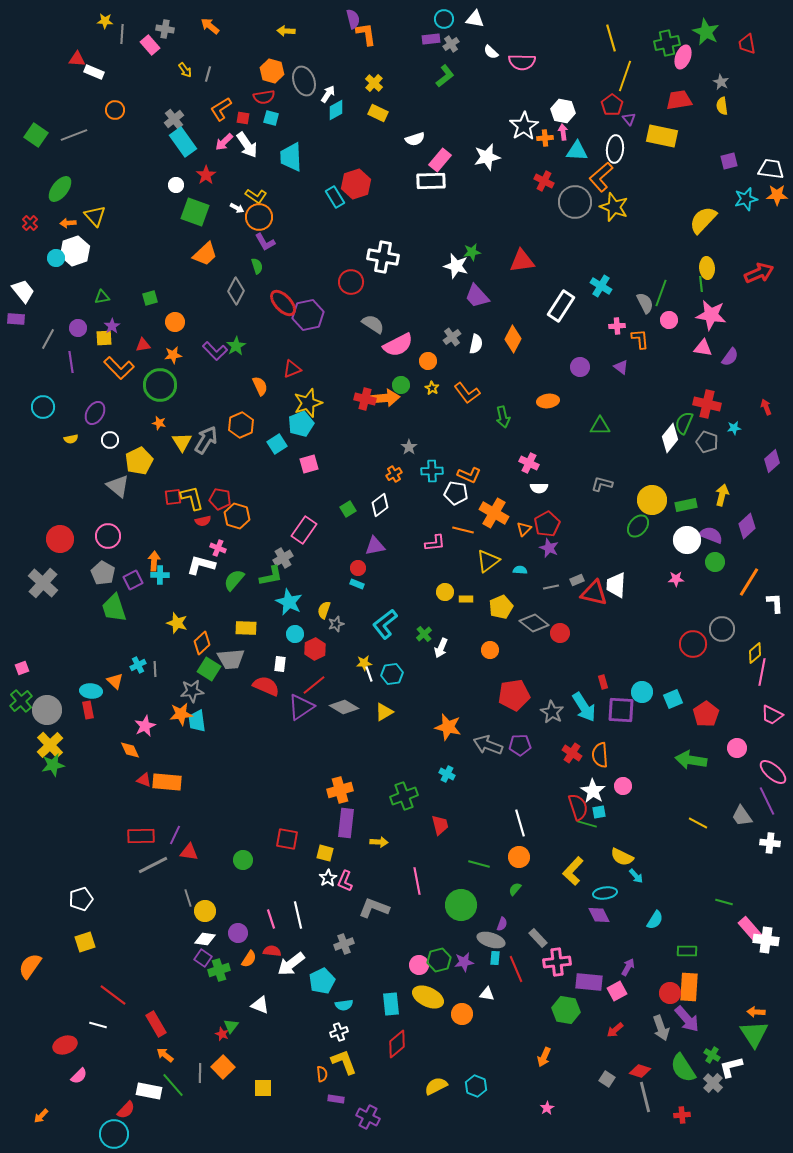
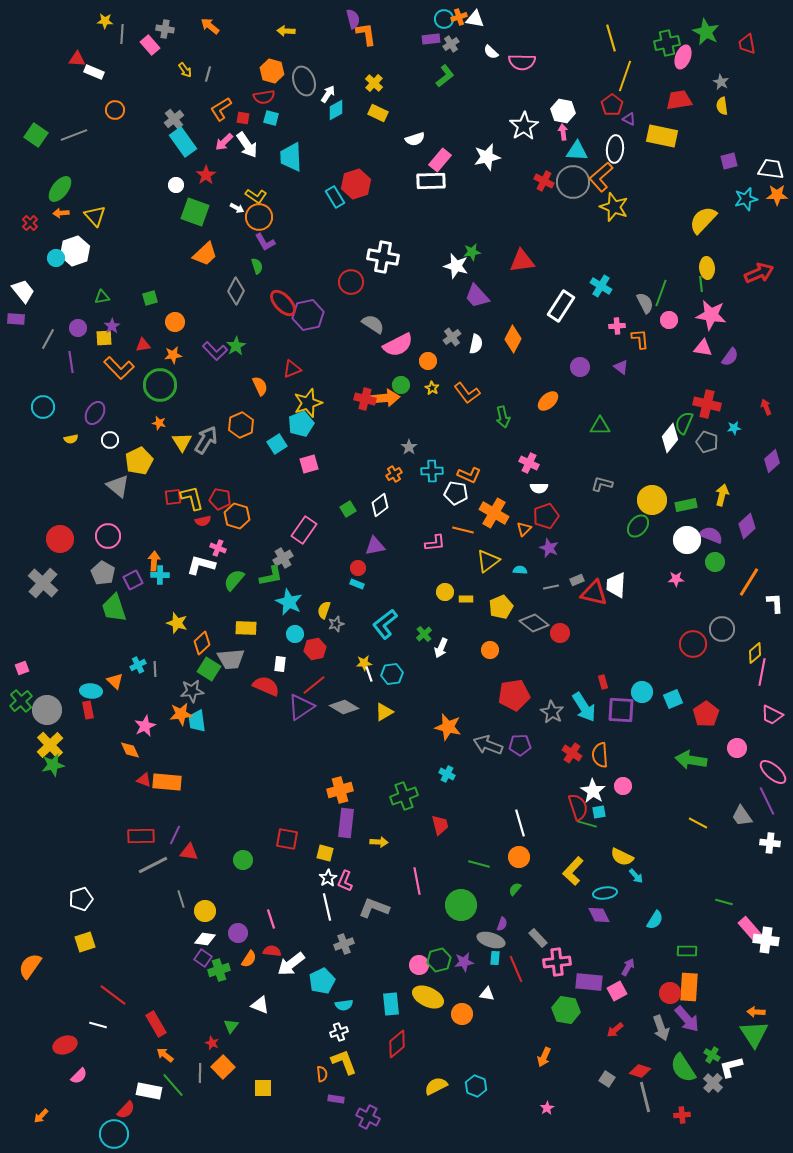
purple triangle at (629, 119): rotated 24 degrees counterclockwise
orange cross at (545, 138): moved 86 px left, 121 px up; rotated 14 degrees counterclockwise
gray circle at (575, 202): moved 2 px left, 20 px up
orange arrow at (68, 223): moved 7 px left, 10 px up
orange ellipse at (548, 401): rotated 35 degrees counterclockwise
red pentagon at (547, 524): moved 1 px left, 8 px up; rotated 10 degrees clockwise
red hexagon at (315, 649): rotated 15 degrees clockwise
gray line at (188, 898): moved 7 px left, 1 px down
white line at (298, 915): moved 29 px right, 8 px up
red star at (222, 1034): moved 10 px left, 9 px down
